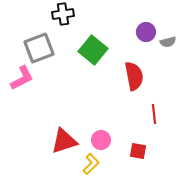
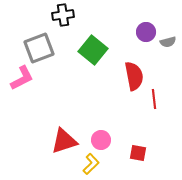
black cross: moved 1 px down
red line: moved 15 px up
red square: moved 2 px down
